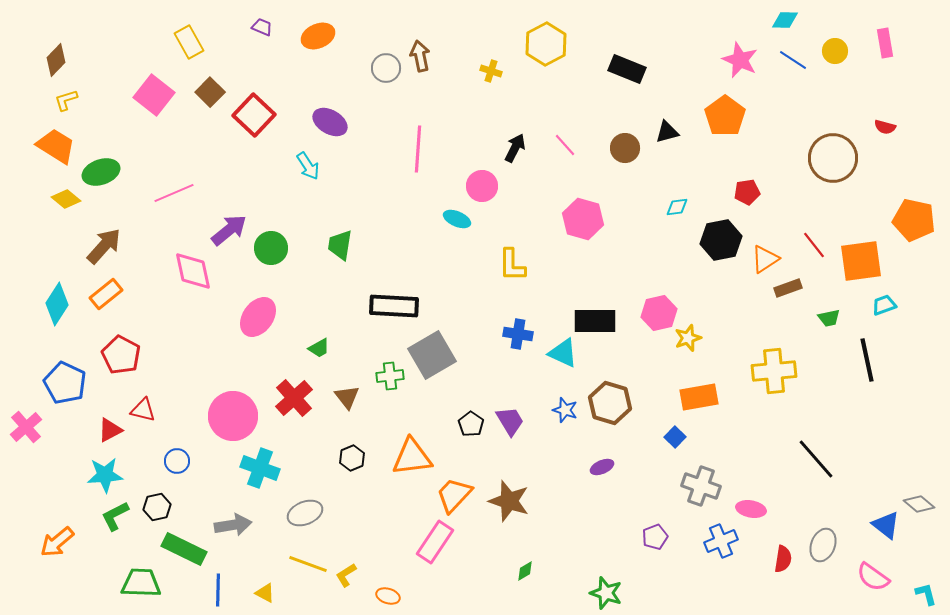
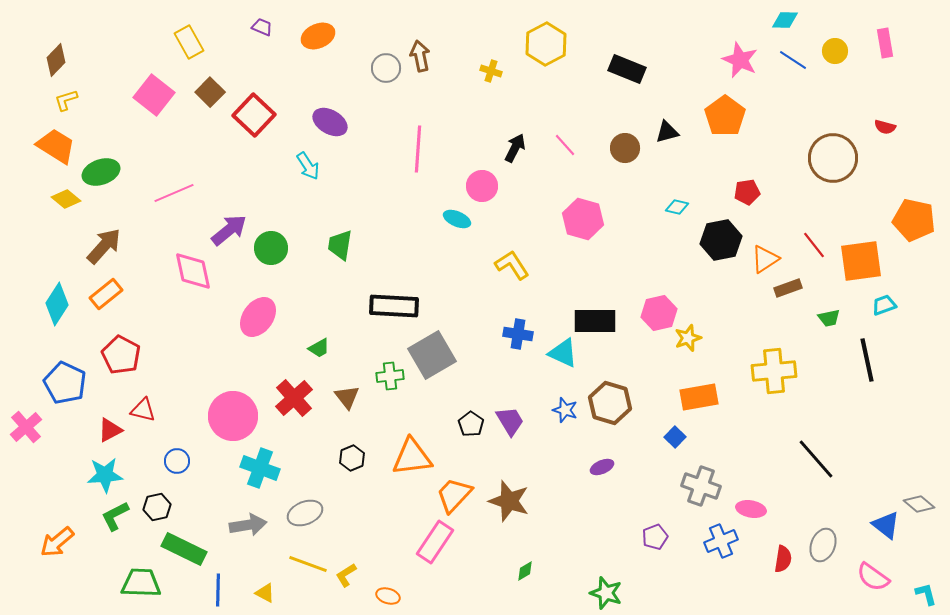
cyan diamond at (677, 207): rotated 20 degrees clockwise
yellow L-shape at (512, 265): rotated 147 degrees clockwise
gray arrow at (233, 525): moved 15 px right
